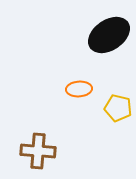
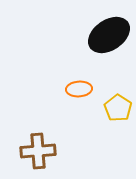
yellow pentagon: rotated 20 degrees clockwise
brown cross: rotated 8 degrees counterclockwise
